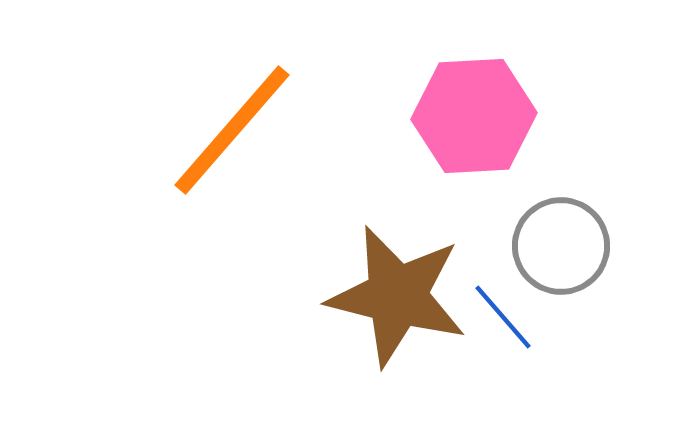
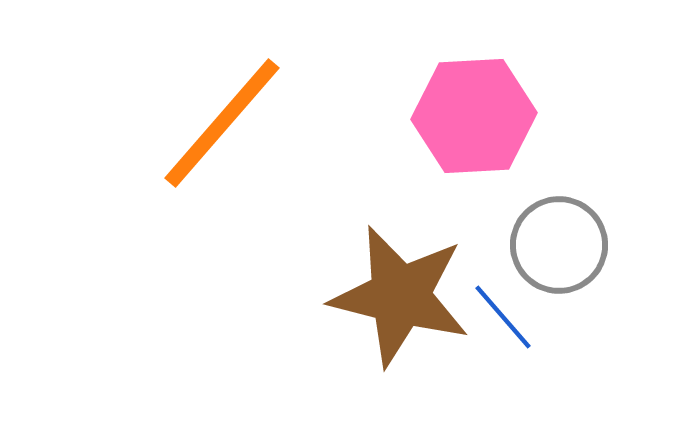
orange line: moved 10 px left, 7 px up
gray circle: moved 2 px left, 1 px up
brown star: moved 3 px right
